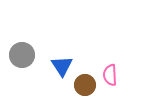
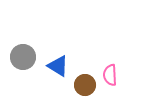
gray circle: moved 1 px right, 2 px down
blue triangle: moved 4 px left; rotated 25 degrees counterclockwise
